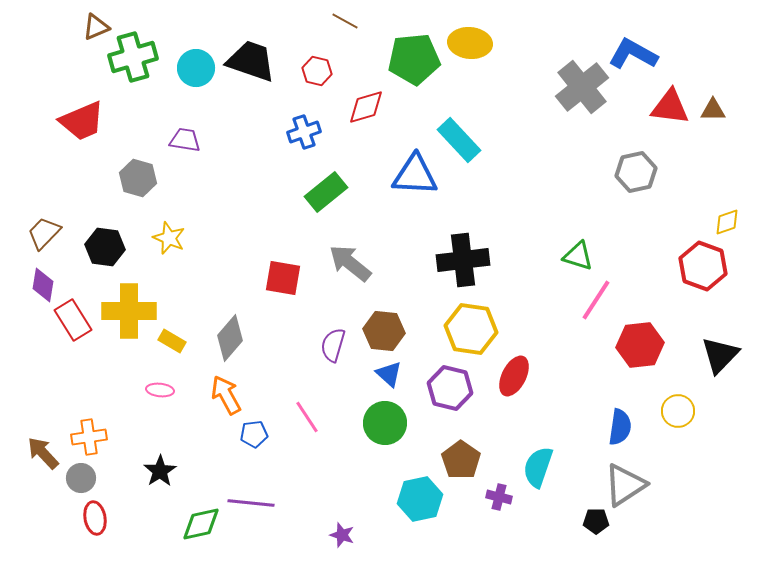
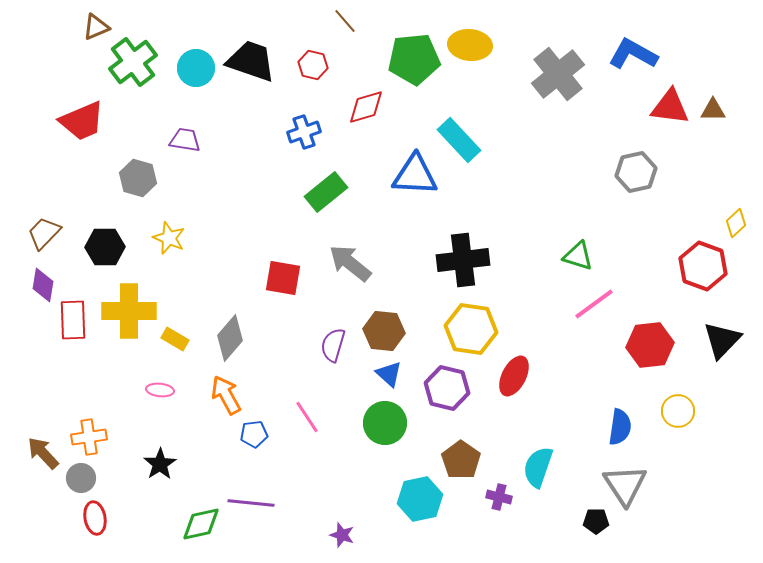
brown line at (345, 21): rotated 20 degrees clockwise
yellow ellipse at (470, 43): moved 2 px down
green cross at (133, 57): moved 5 px down; rotated 21 degrees counterclockwise
red hexagon at (317, 71): moved 4 px left, 6 px up
gray cross at (582, 87): moved 24 px left, 13 px up
yellow diamond at (727, 222): moved 9 px right, 1 px down; rotated 24 degrees counterclockwise
black hexagon at (105, 247): rotated 9 degrees counterclockwise
pink line at (596, 300): moved 2 px left, 4 px down; rotated 21 degrees clockwise
red rectangle at (73, 320): rotated 30 degrees clockwise
yellow rectangle at (172, 341): moved 3 px right, 2 px up
red hexagon at (640, 345): moved 10 px right
black triangle at (720, 355): moved 2 px right, 15 px up
purple hexagon at (450, 388): moved 3 px left
black star at (160, 471): moved 7 px up
gray triangle at (625, 485): rotated 30 degrees counterclockwise
